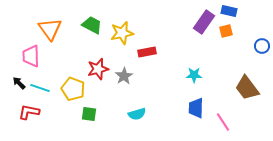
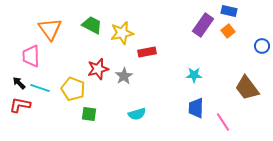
purple rectangle: moved 1 px left, 3 px down
orange square: moved 2 px right; rotated 24 degrees counterclockwise
red L-shape: moved 9 px left, 7 px up
